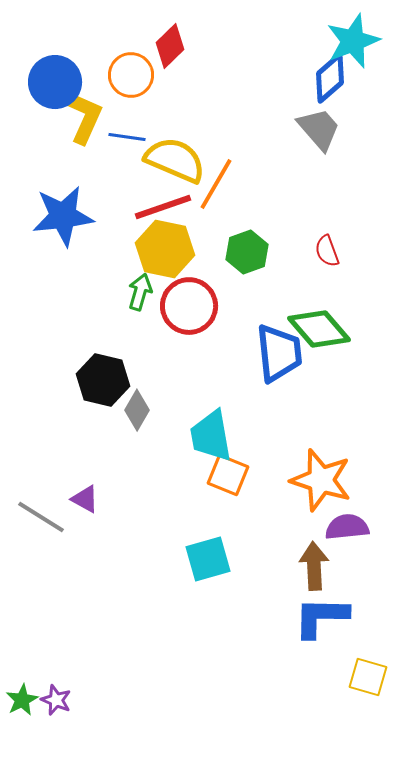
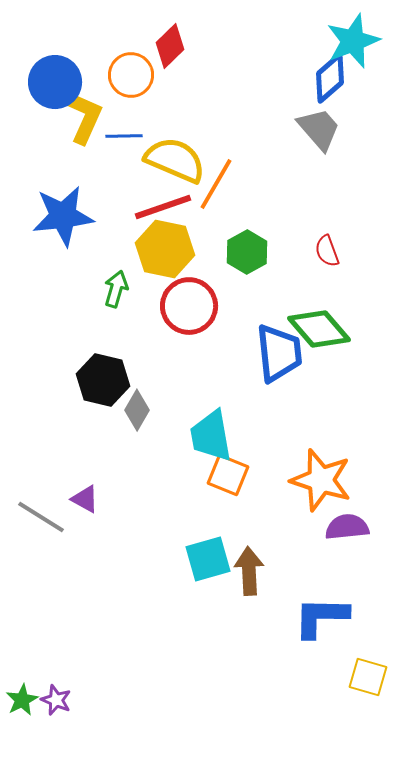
blue line: moved 3 px left, 1 px up; rotated 9 degrees counterclockwise
green hexagon: rotated 9 degrees counterclockwise
green arrow: moved 24 px left, 3 px up
brown arrow: moved 65 px left, 5 px down
